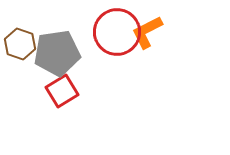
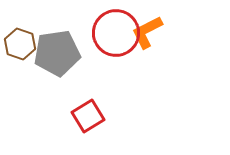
red circle: moved 1 px left, 1 px down
red square: moved 26 px right, 25 px down
